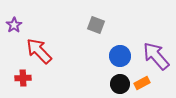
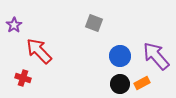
gray square: moved 2 px left, 2 px up
red cross: rotated 21 degrees clockwise
